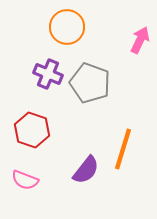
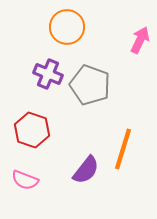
gray pentagon: moved 2 px down
